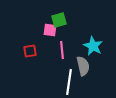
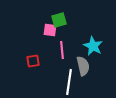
red square: moved 3 px right, 10 px down
